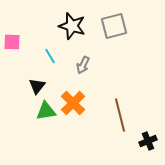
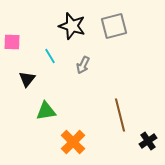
black triangle: moved 10 px left, 7 px up
orange cross: moved 39 px down
black cross: rotated 12 degrees counterclockwise
